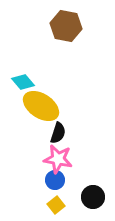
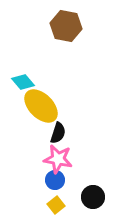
yellow ellipse: rotated 12 degrees clockwise
